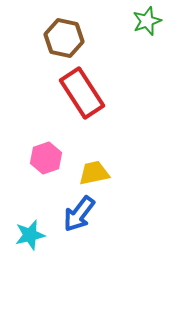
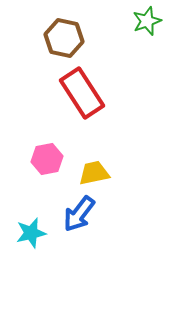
pink hexagon: moved 1 px right, 1 px down; rotated 8 degrees clockwise
cyan star: moved 1 px right, 2 px up
